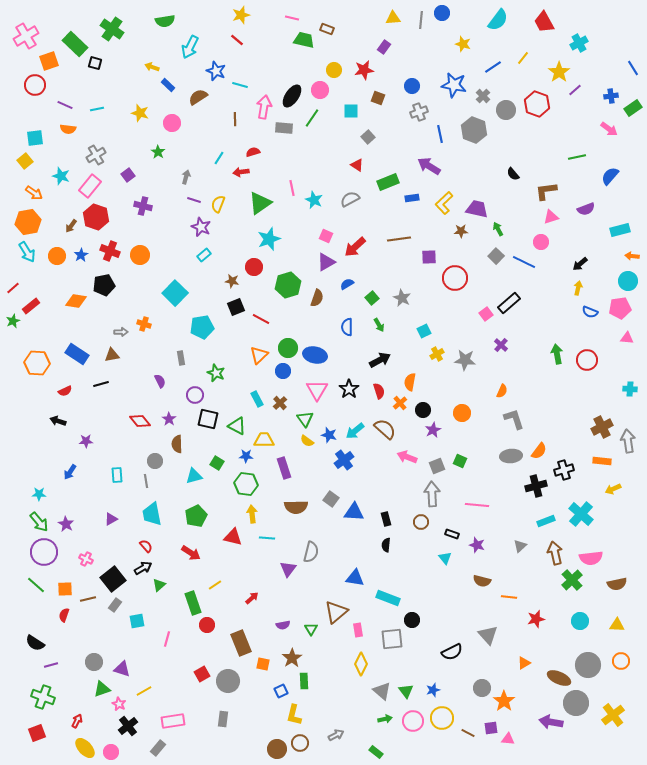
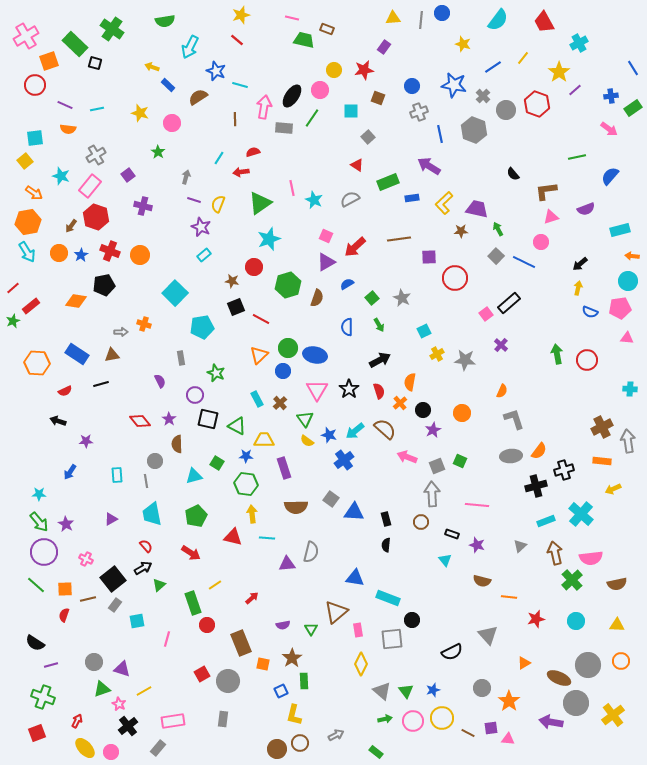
orange circle at (57, 256): moved 2 px right, 3 px up
cyan triangle at (445, 558): moved 2 px down
purple triangle at (288, 569): moved 1 px left, 5 px up; rotated 48 degrees clockwise
cyan circle at (580, 621): moved 4 px left
orange star at (504, 701): moved 5 px right
